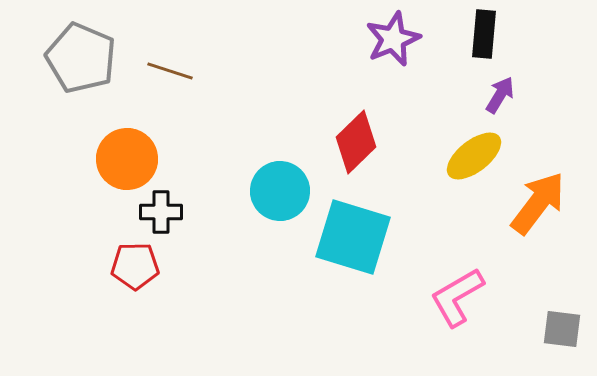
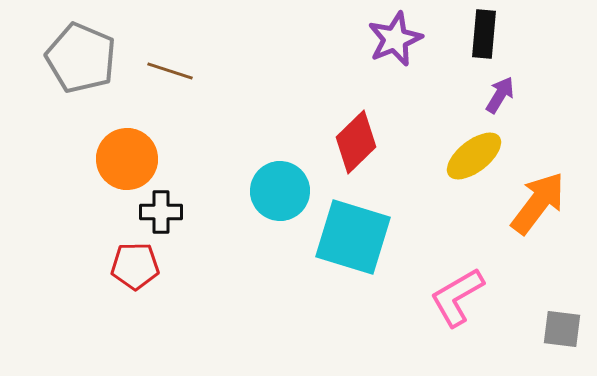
purple star: moved 2 px right
